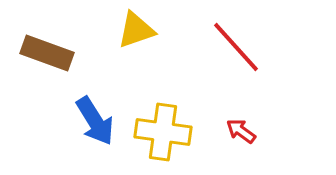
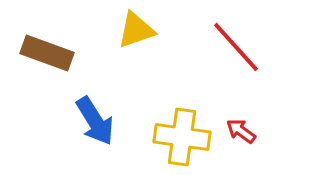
yellow cross: moved 19 px right, 5 px down
